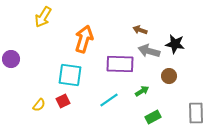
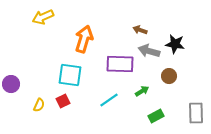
yellow arrow: rotated 35 degrees clockwise
purple circle: moved 25 px down
yellow semicircle: rotated 16 degrees counterclockwise
green rectangle: moved 3 px right, 1 px up
